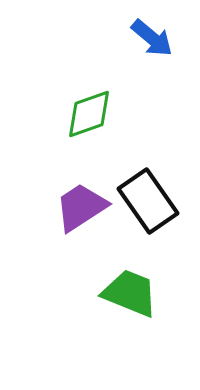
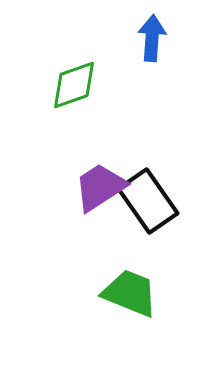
blue arrow: rotated 126 degrees counterclockwise
green diamond: moved 15 px left, 29 px up
purple trapezoid: moved 19 px right, 20 px up
